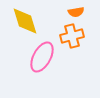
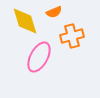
orange semicircle: moved 22 px left; rotated 14 degrees counterclockwise
pink ellipse: moved 3 px left
